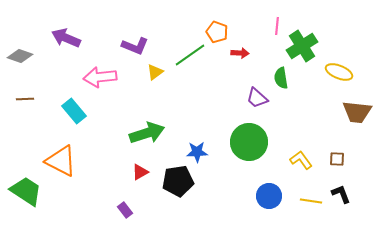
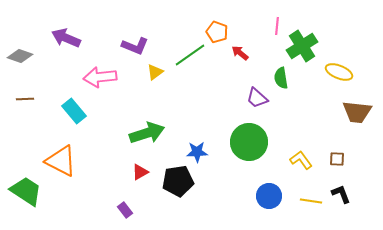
red arrow: rotated 144 degrees counterclockwise
